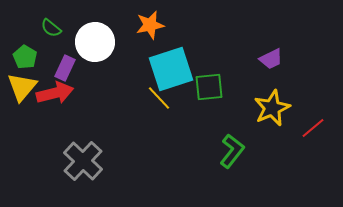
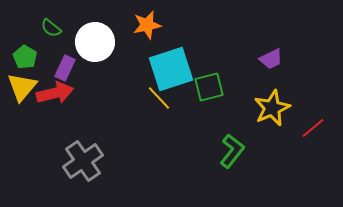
orange star: moved 3 px left
green square: rotated 8 degrees counterclockwise
gray cross: rotated 12 degrees clockwise
